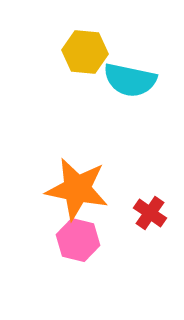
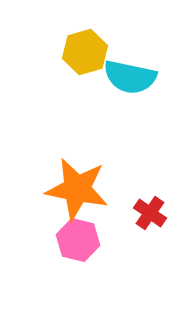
yellow hexagon: rotated 21 degrees counterclockwise
cyan semicircle: moved 3 px up
